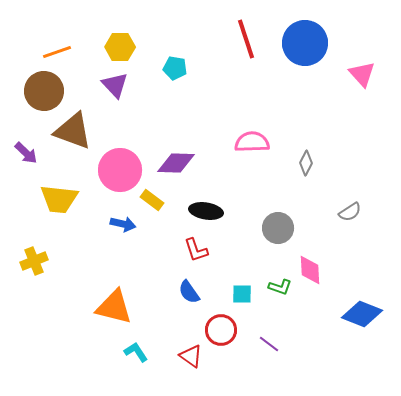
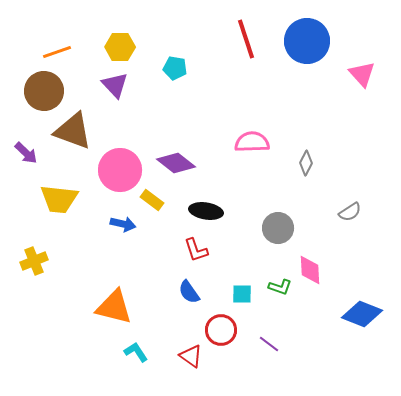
blue circle: moved 2 px right, 2 px up
purple diamond: rotated 36 degrees clockwise
